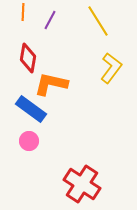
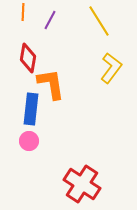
yellow line: moved 1 px right
orange L-shape: rotated 68 degrees clockwise
blue rectangle: rotated 60 degrees clockwise
